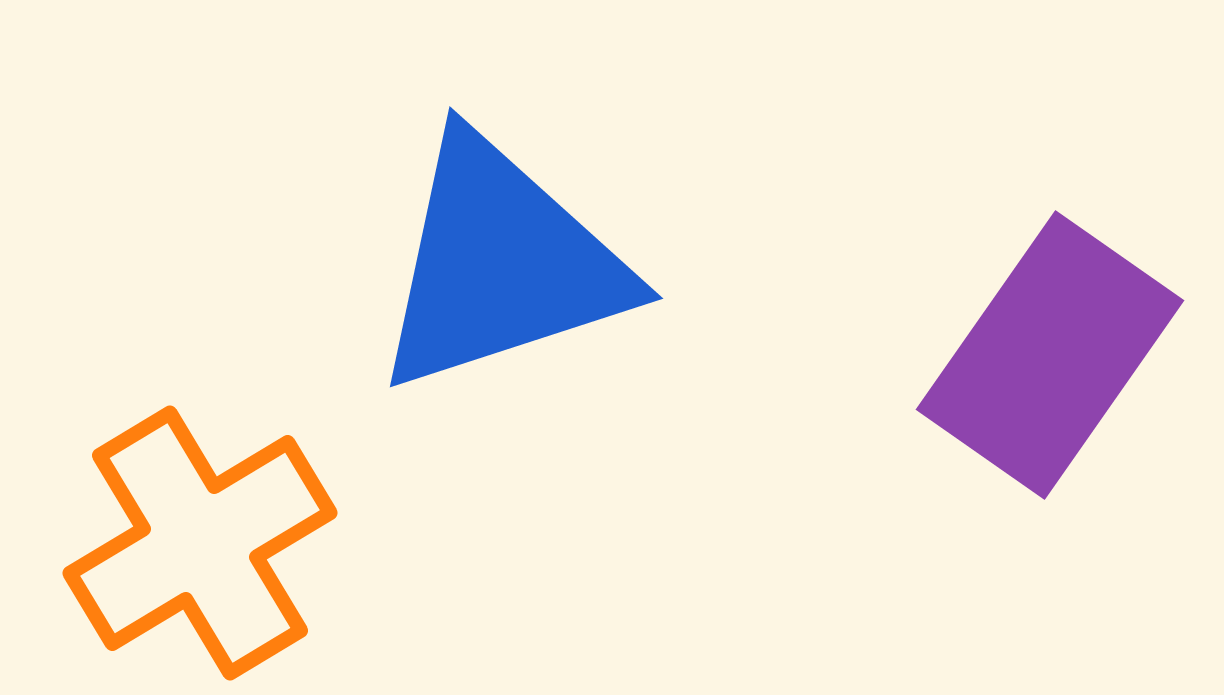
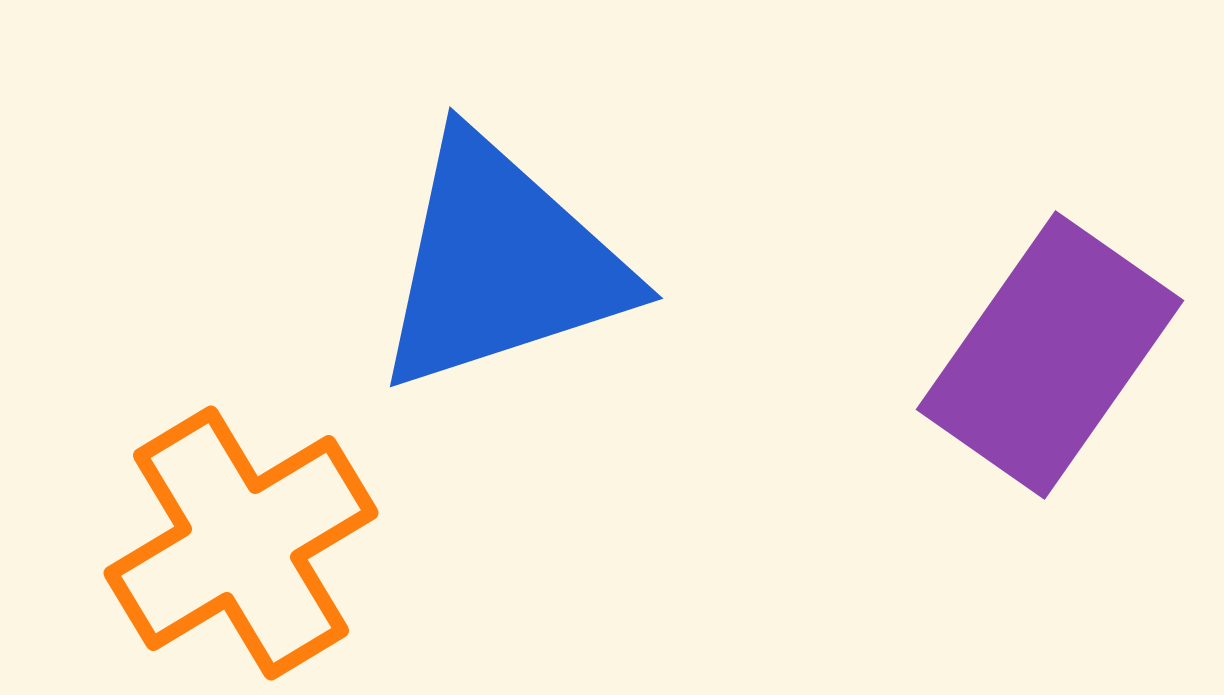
orange cross: moved 41 px right
